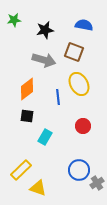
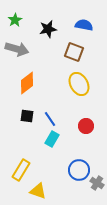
green star: moved 1 px right; rotated 24 degrees counterclockwise
black star: moved 3 px right, 1 px up
gray arrow: moved 27 px left, 11 px up
orange diamond: moved 6 px up
blue line: moved 8 px left, 22 px down; rotated 28 degrees counterclockwise
red circle: moved 3 px right
cyan rectangle: moved 7 px right, 2 px down
yellow rectangle: rotated 15 degrees counterclockwise
gray cross: rotated 24 degrees counterclockwise
yellow triangle: moved 3 px down
